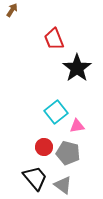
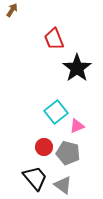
pink triangle: rotated 14 degrees counterclockwise
